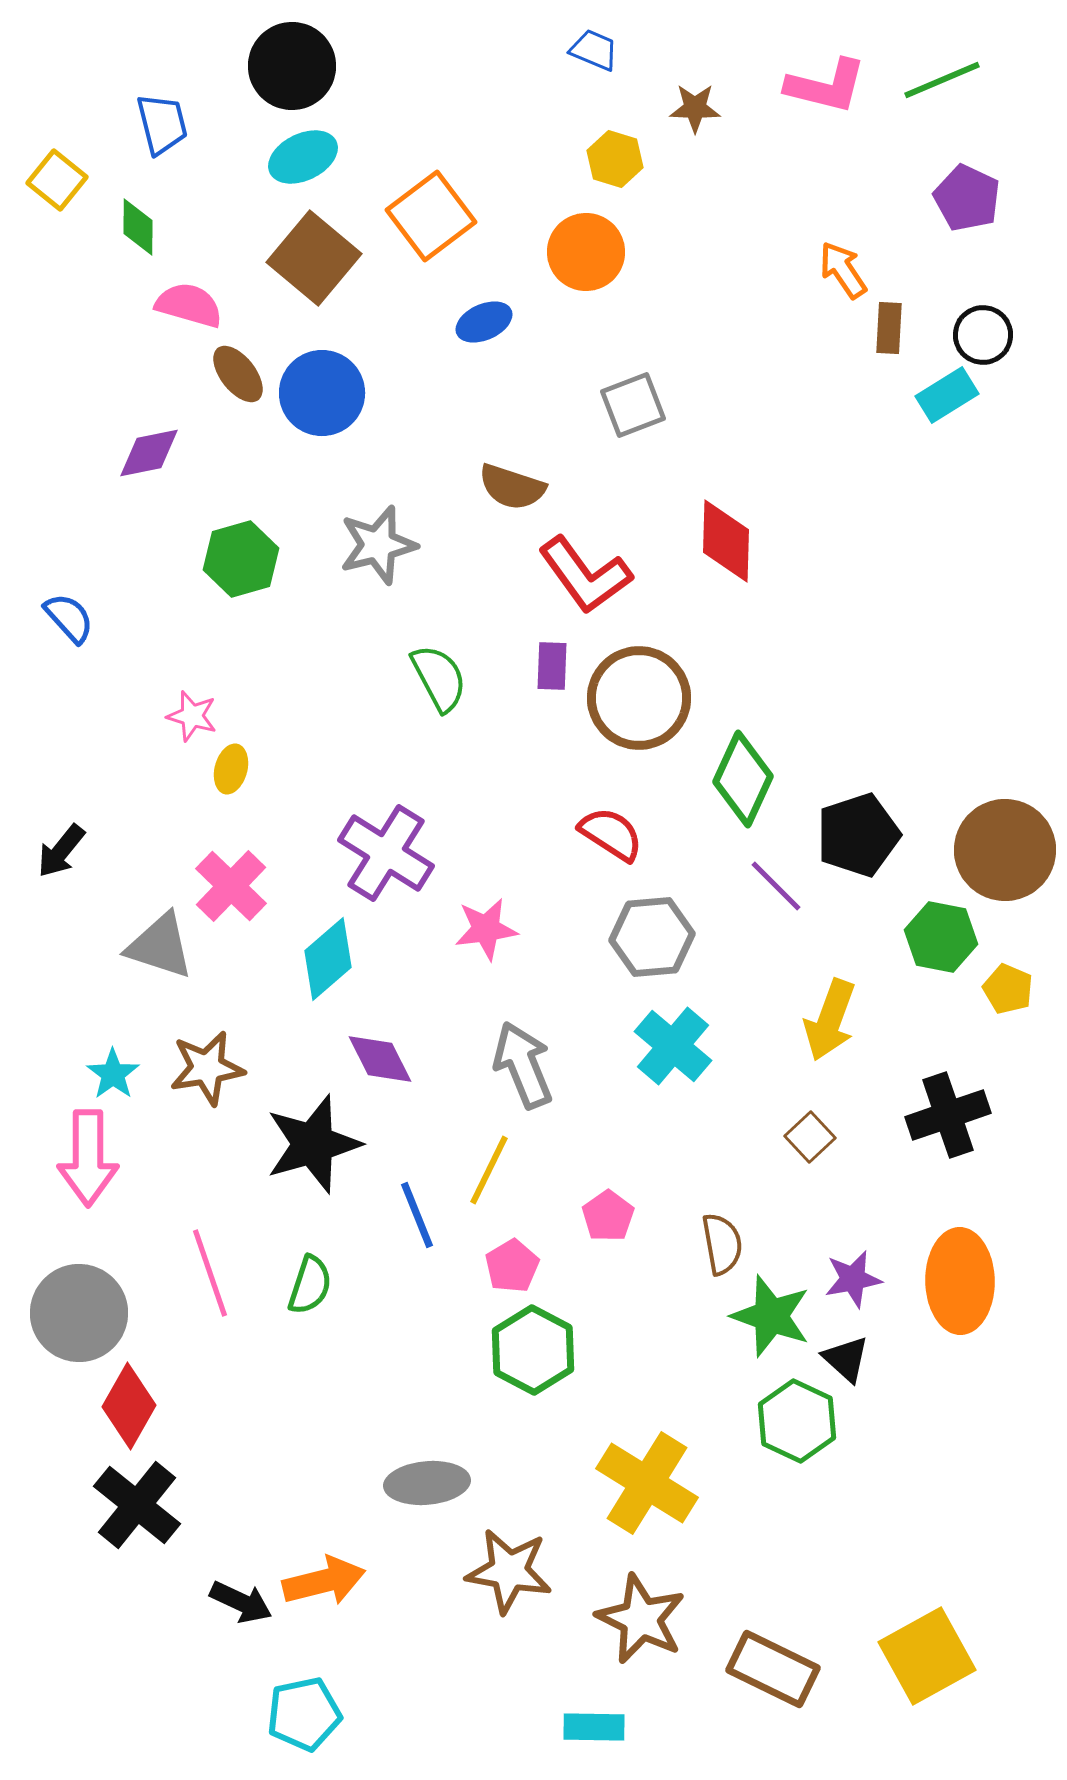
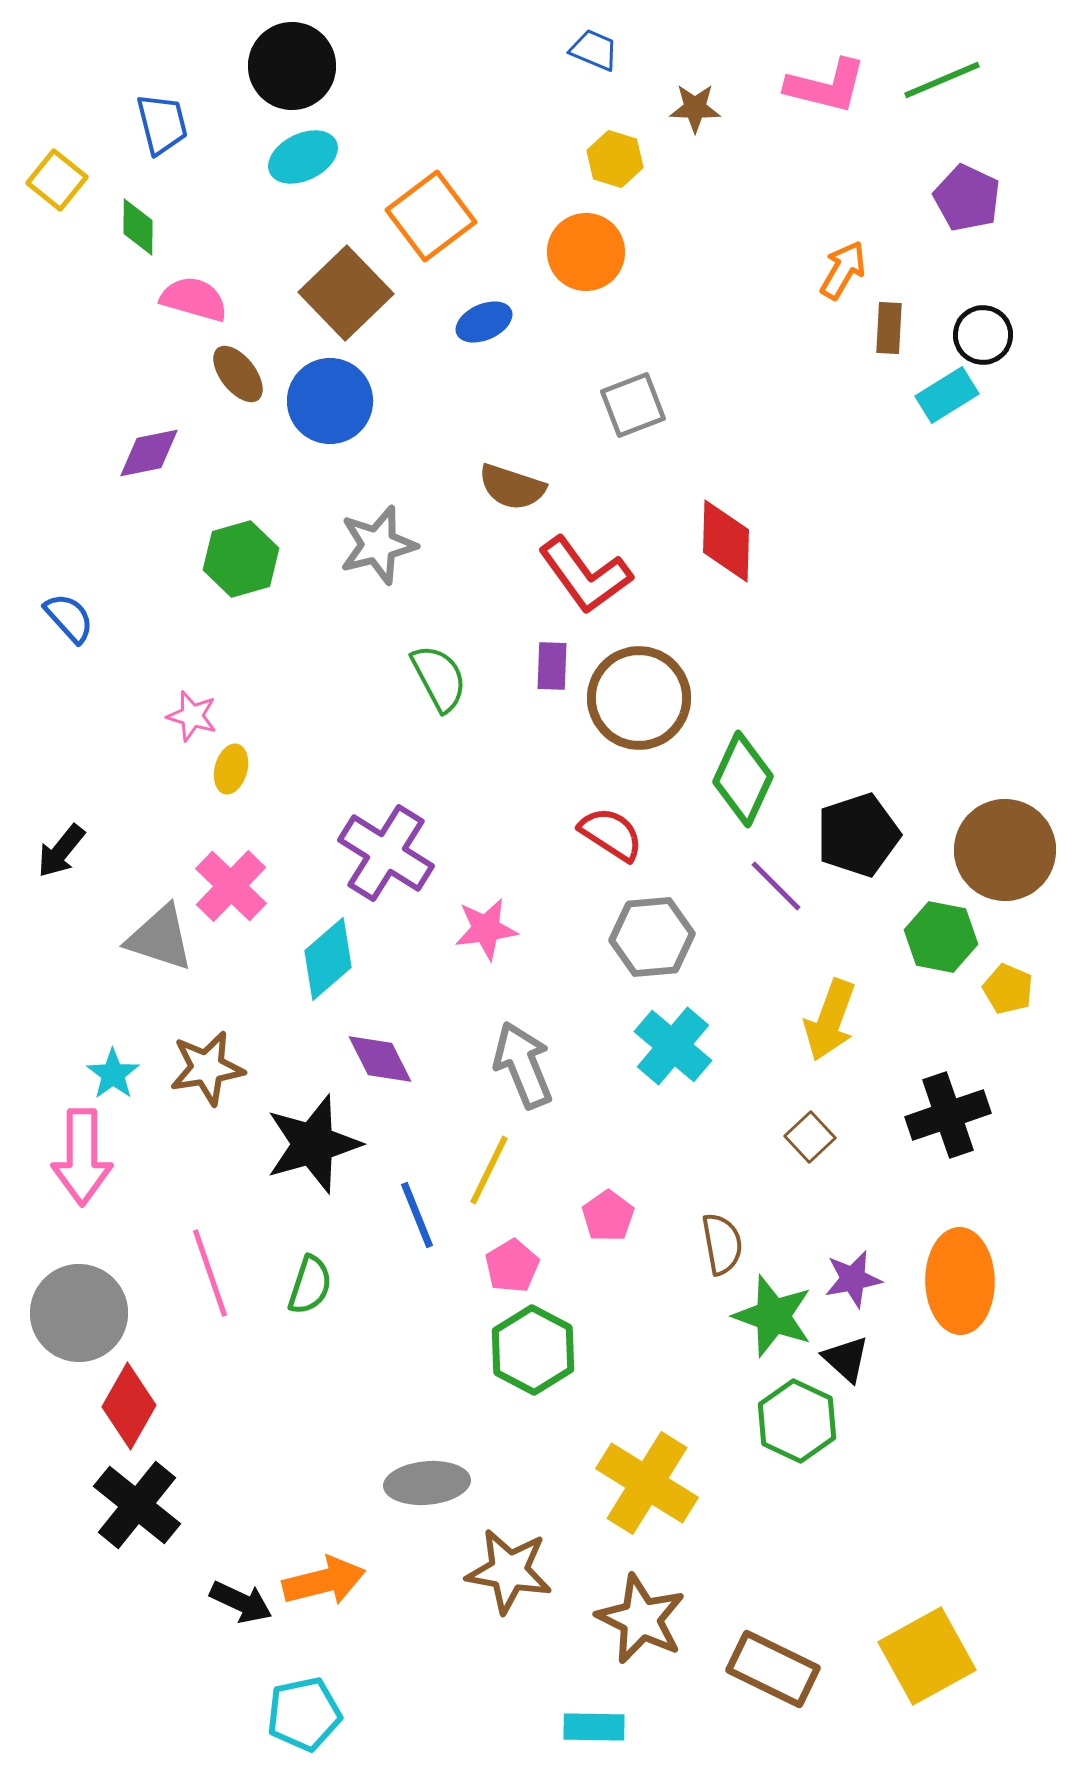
brown square at (314, 258): moved 32 px right, 35 px down; rotated 6 degrees clockwise
orange arrow at (843, 270): rotated 64 degrees clockwise
pink semicircle at (189, 305): moved 5 px right, 6 px up
blue circle at (322, 393): moved 8 px right, 8 px down
gray triangle at (160, 946): moved 8 px up
pink arrow at (88, 1158): moved 6 px left, 1 px up
green star at (771, 1316): moved 2 px right
